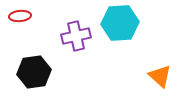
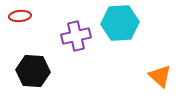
black hexagon: moved 1 px left, 1 px up; rotated 12 degrees clockwise
